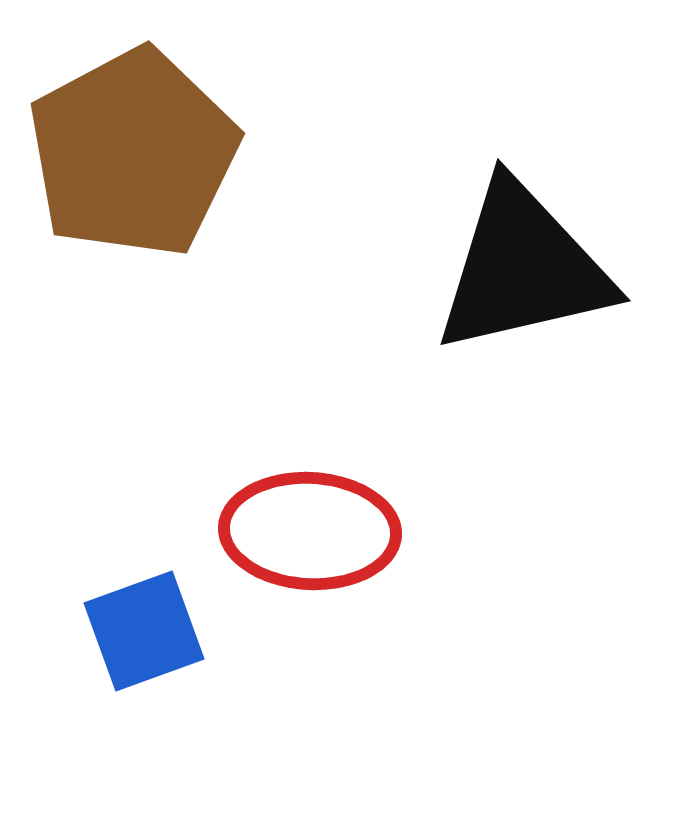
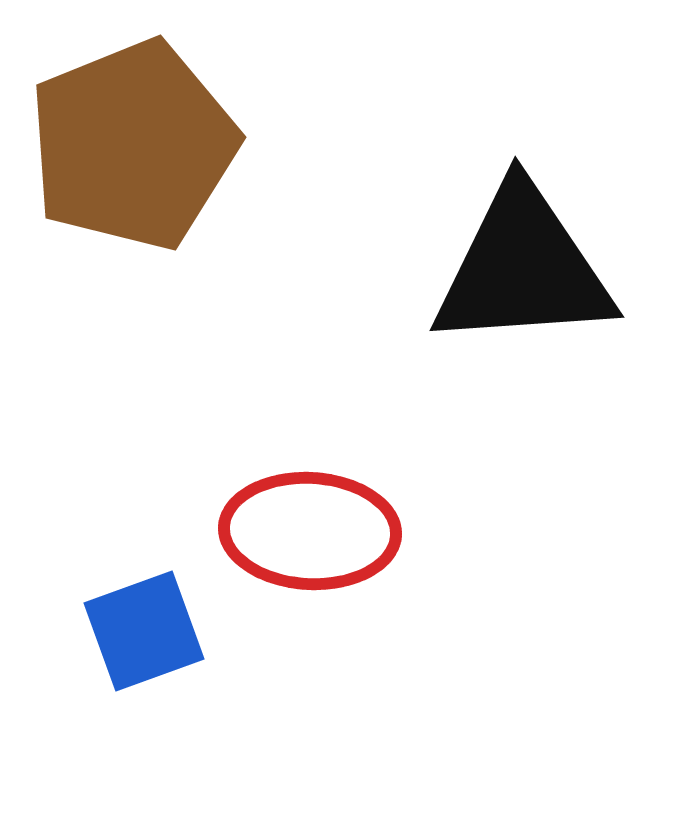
brown pentagon: moved 8 px up; rotated 6 degrees clockwise
black triangle: rotated 9 degrees clockwise
